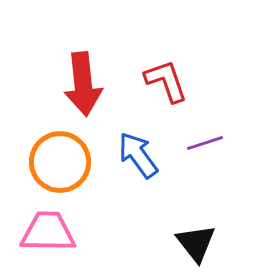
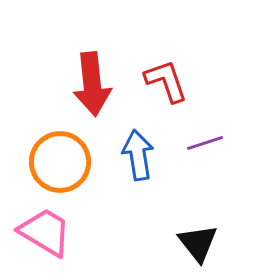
red arrow: moved 9 px right
blue arrow: rotated 27 degrees clockwise
pink trapezoid: moved 3 px left; rotated 30 degrees clockwise
black triangle: moved 2 px right
